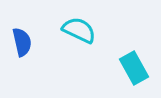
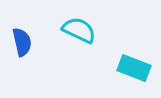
cyan rectangle: rotated 40 degrees counterclockwise
